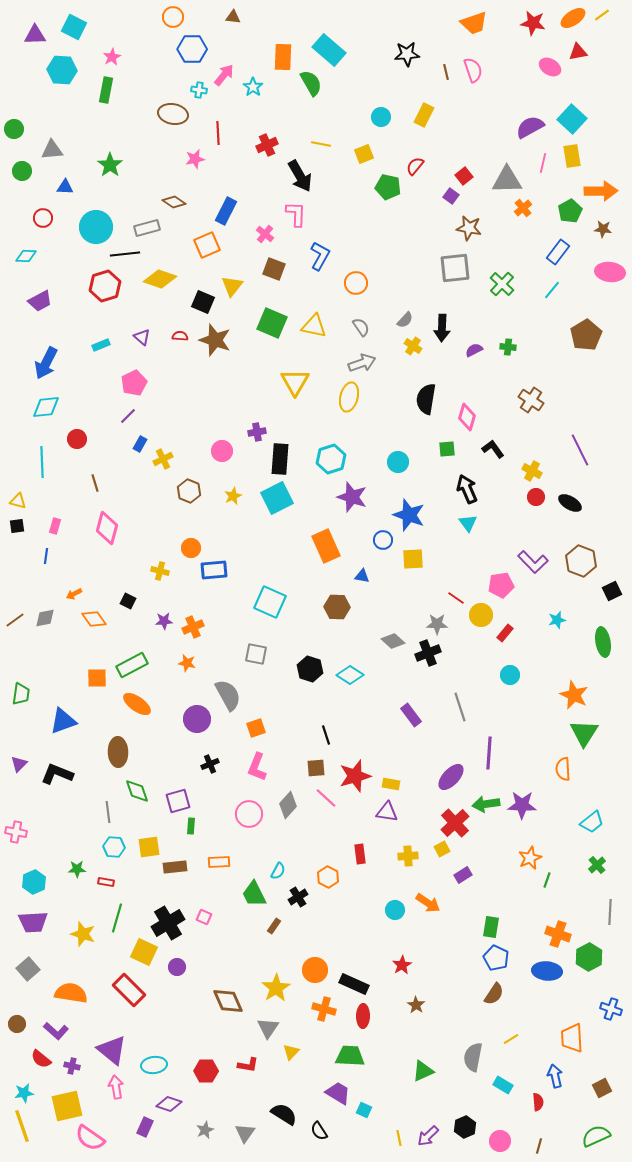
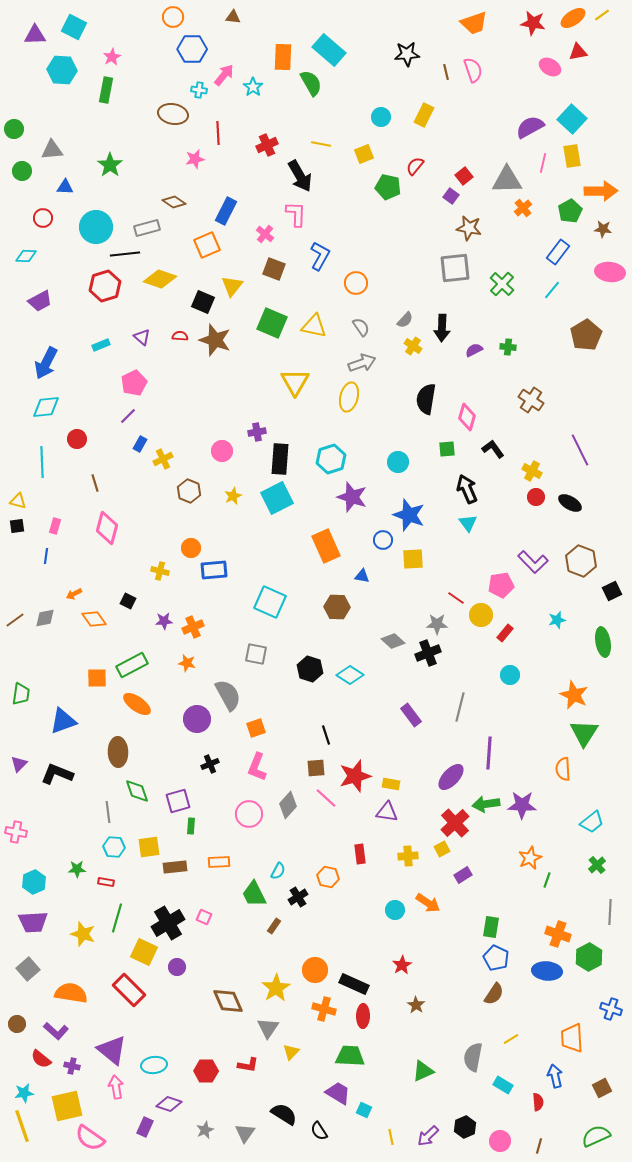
gray line at (460, 707): rotated 32 degrees clockwise
orange hexagon at (328, 877): rotated 15 degrees counterclockwise
yellow line at (399, 1138): moved 8 px left, 1 px up
